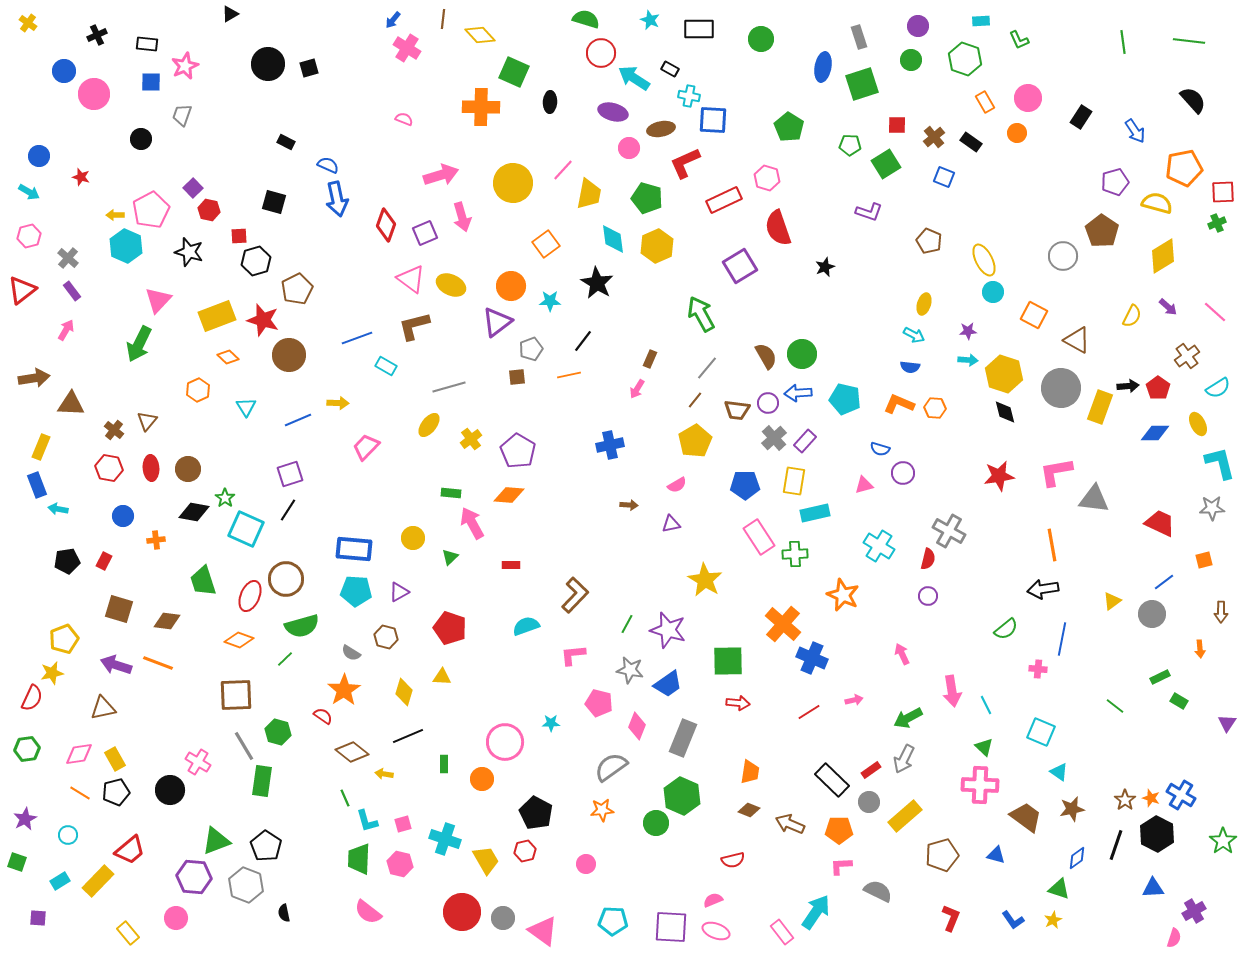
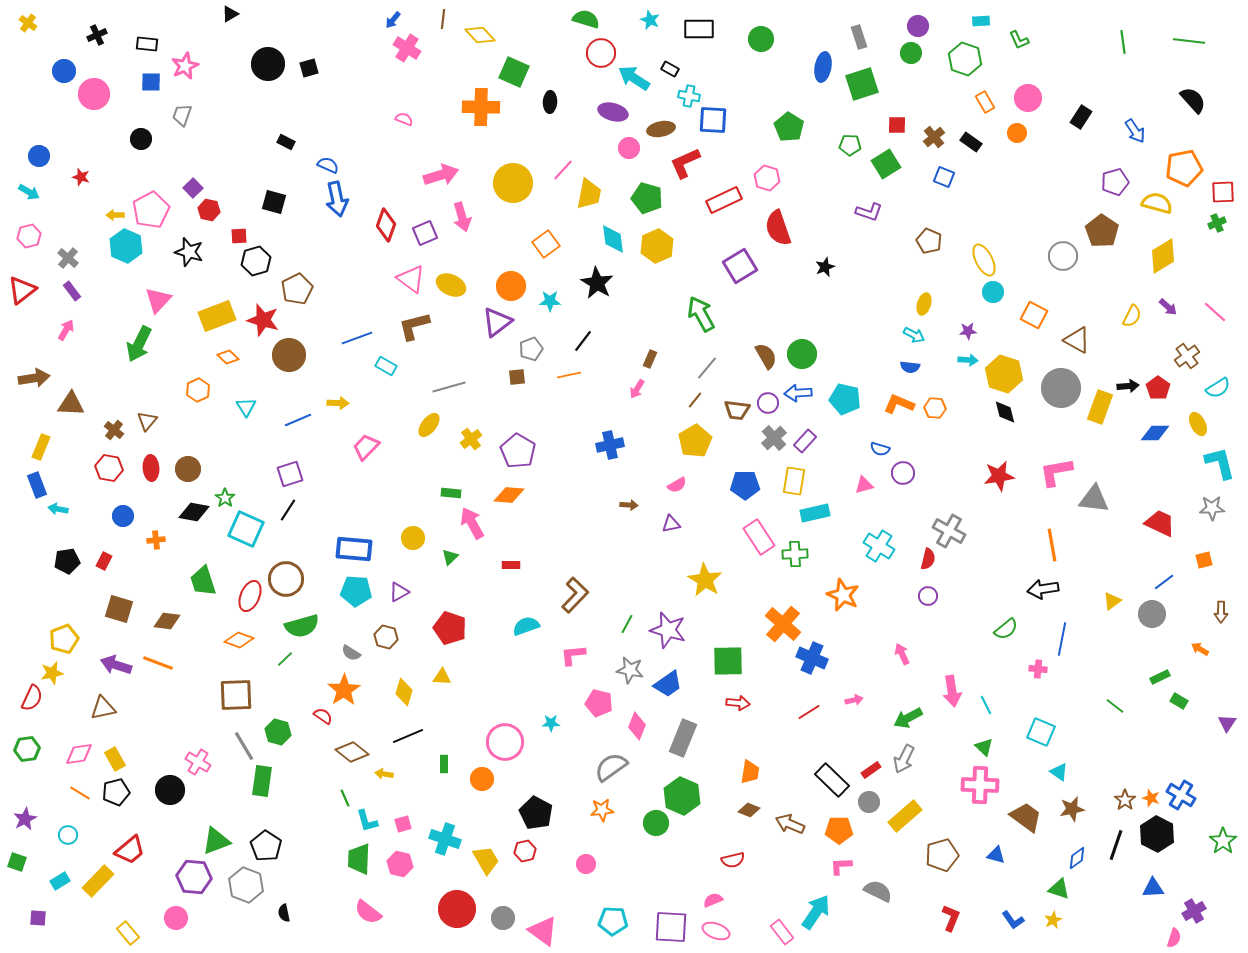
green circle at (911, 60): moved 7 px up
orange arrow at (1200, 649): rotated 126 degrees clockwise
red circle at (462, 912): moved 5 px left, 3 px up
